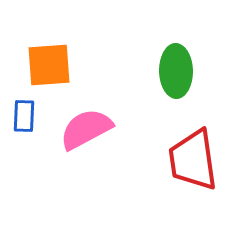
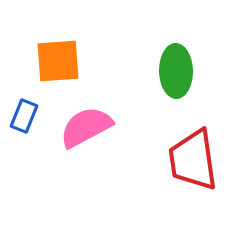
orange square: moved 9 px right, 4 px up
blue rectangle: rotated 20 degrees clockwise
pink semicircle: moved 2 px up
